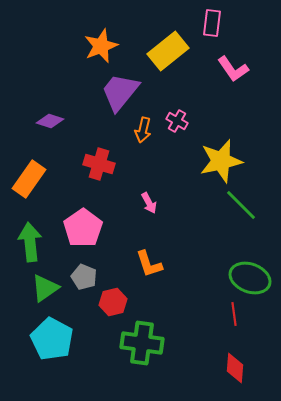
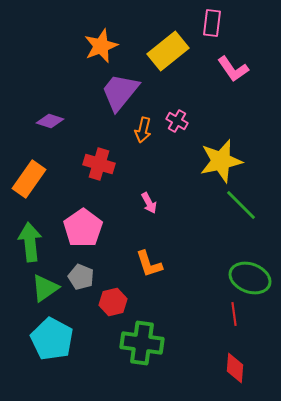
gray pentagon: moved 3 px left
